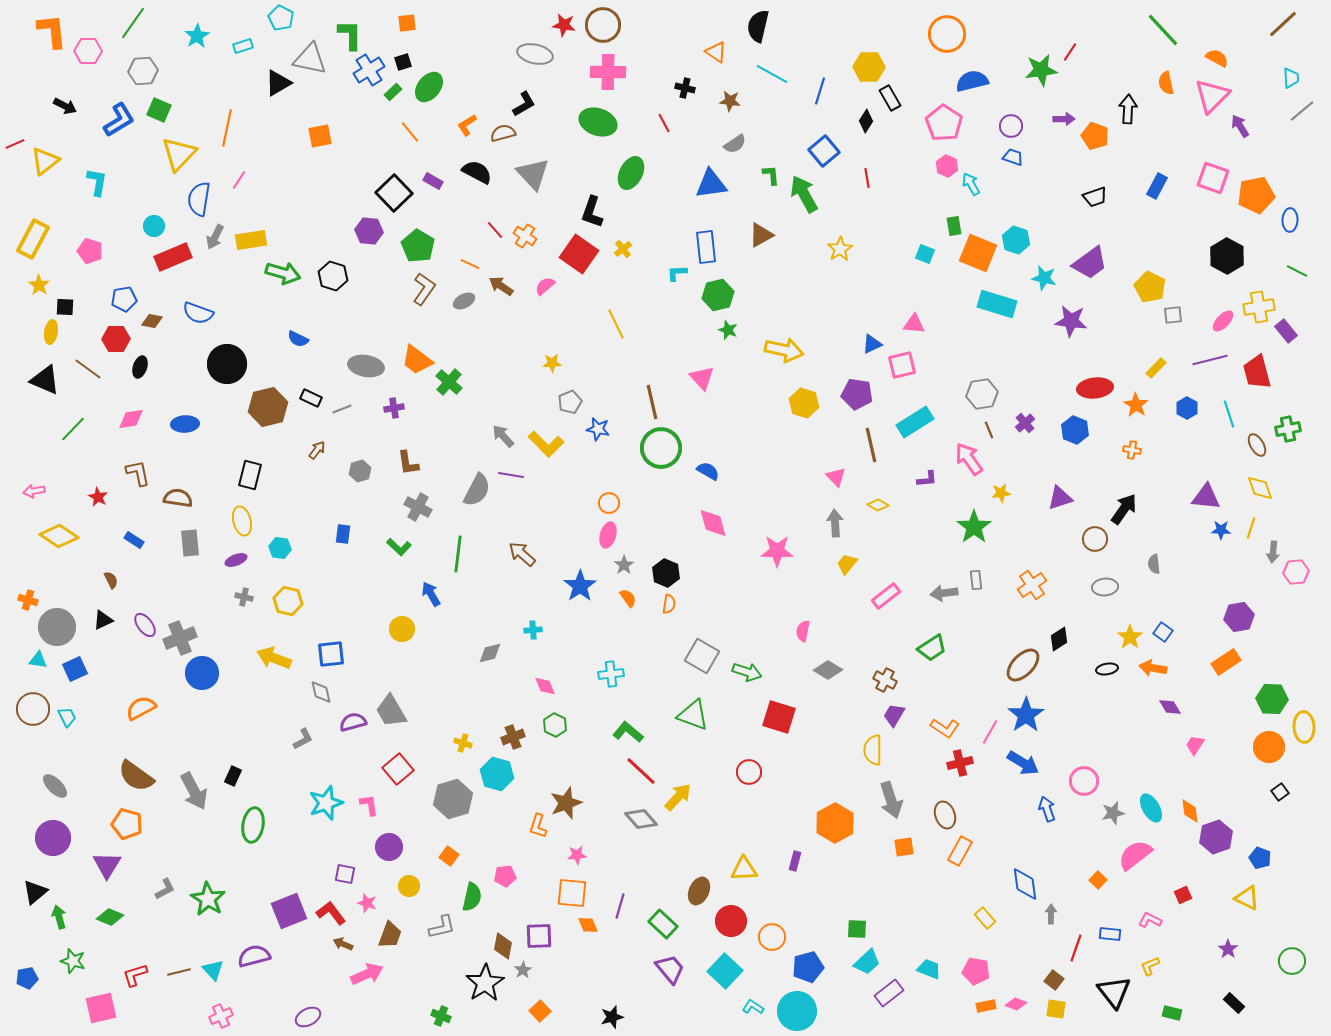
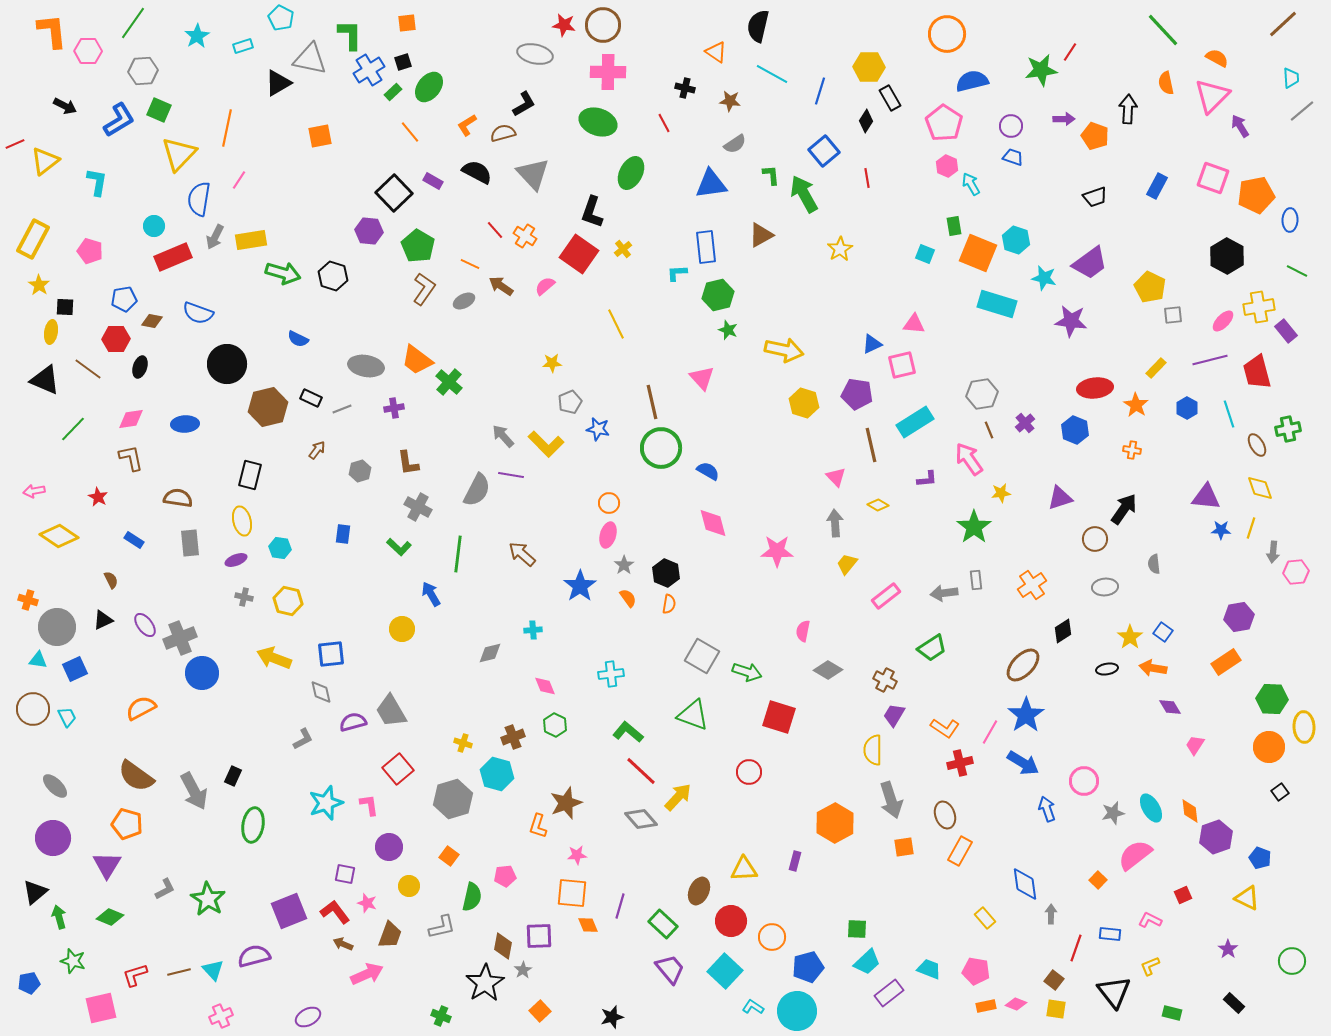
brown L-shape at (138, 473): moved 7 px left, 15 px up
black diamond at (1059, 639): moved 4 px right, 8 px up
red L-shape at (331, 913): moved 4 px right, 1 px up
blue pentagon at (27, 978): moved 2 px right, 5 px down
